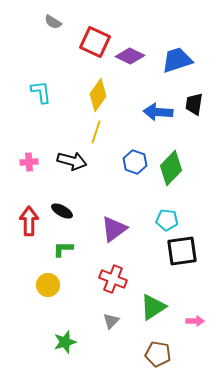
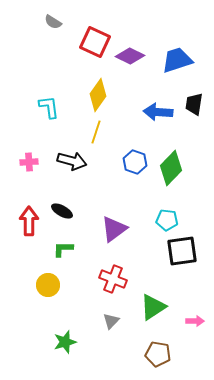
cyan L-shape: moved 8 px right, 15 px down
